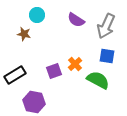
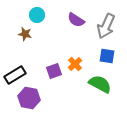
brown star: moved 1 px right
green semicircle: moved 2 px right, 4 px down
purple hexagon: moved 5 px left, 4 px up
